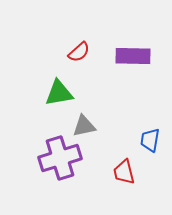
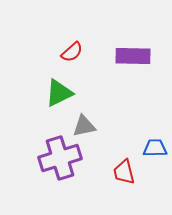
red semicircle: moved 7 px left
green triangle: rotated 16 degrees counterclockwise
blue trapezoid: moved 5 px right, 8 px down; rotated 80 degrees clockwise
